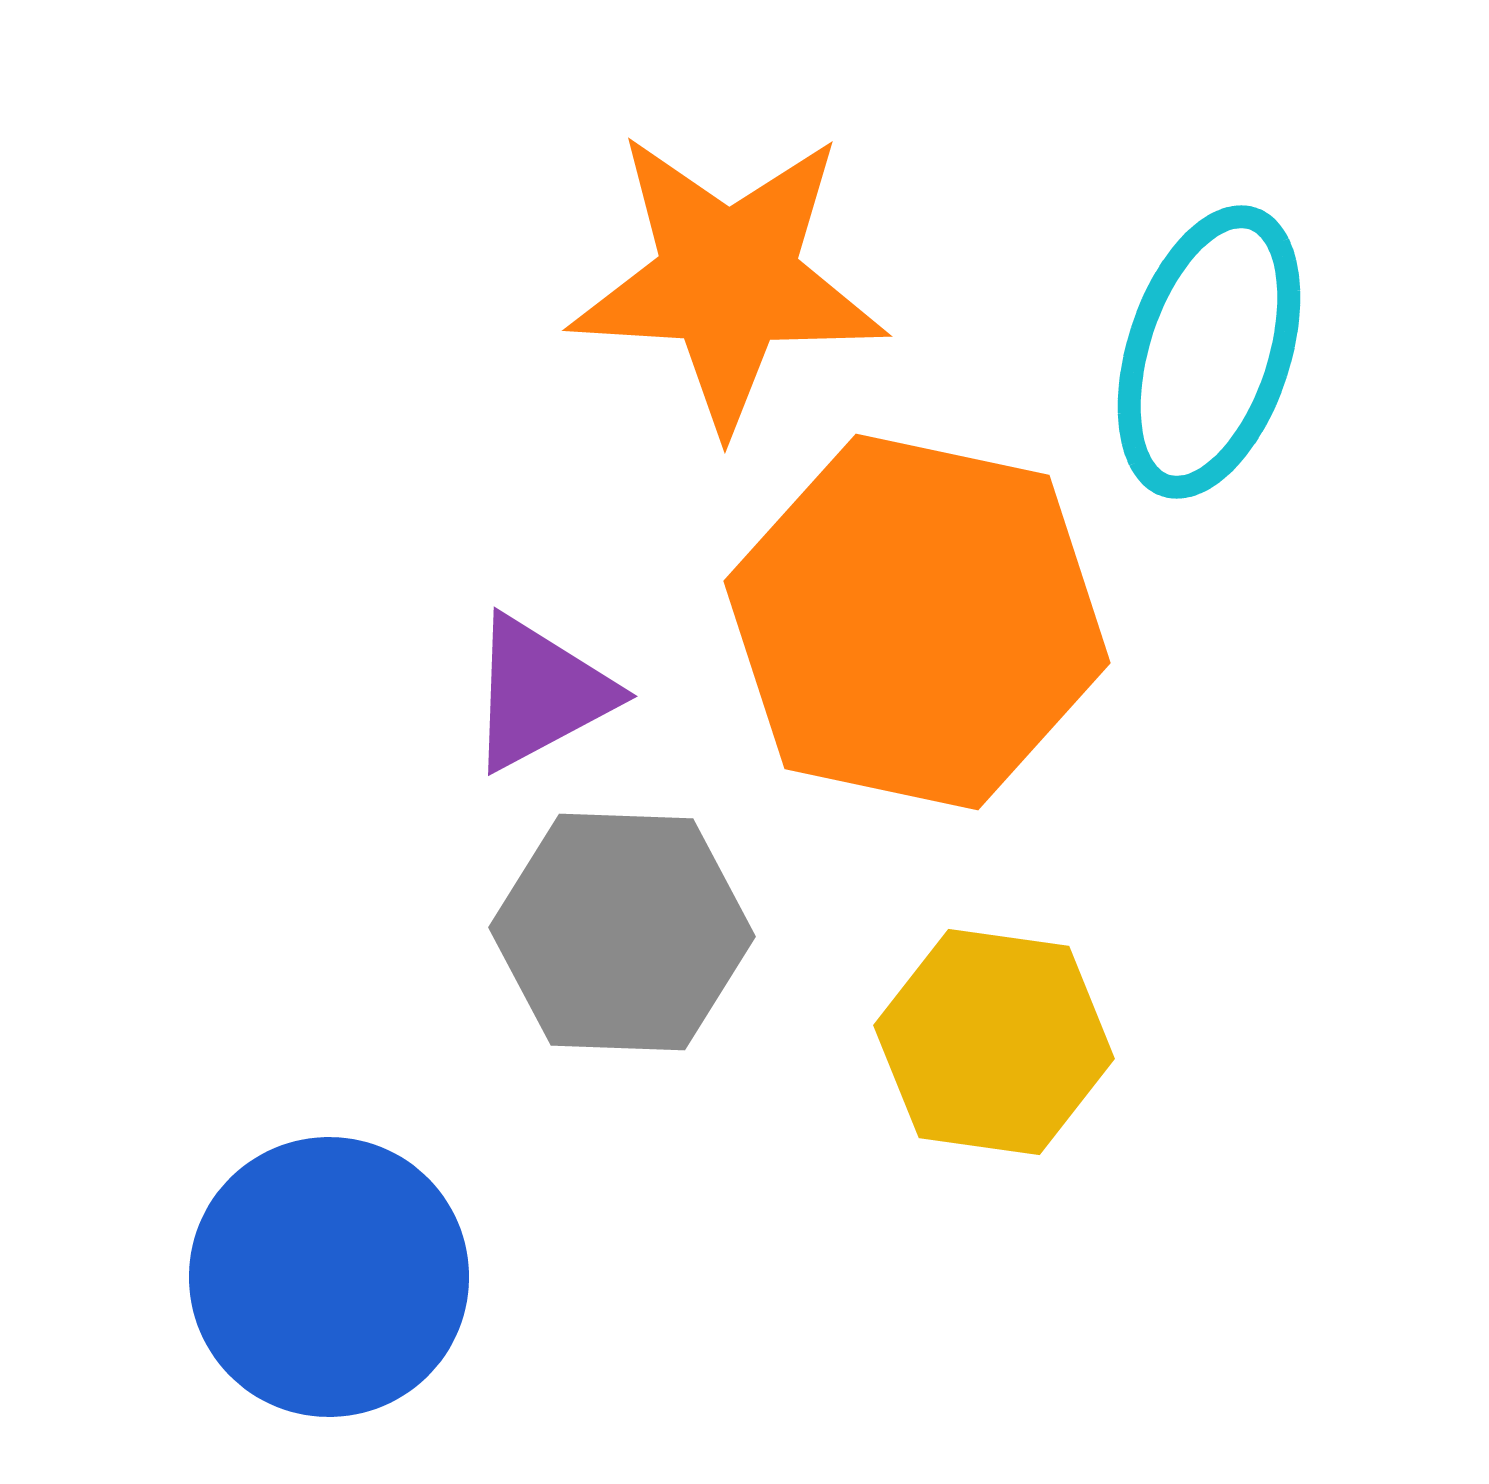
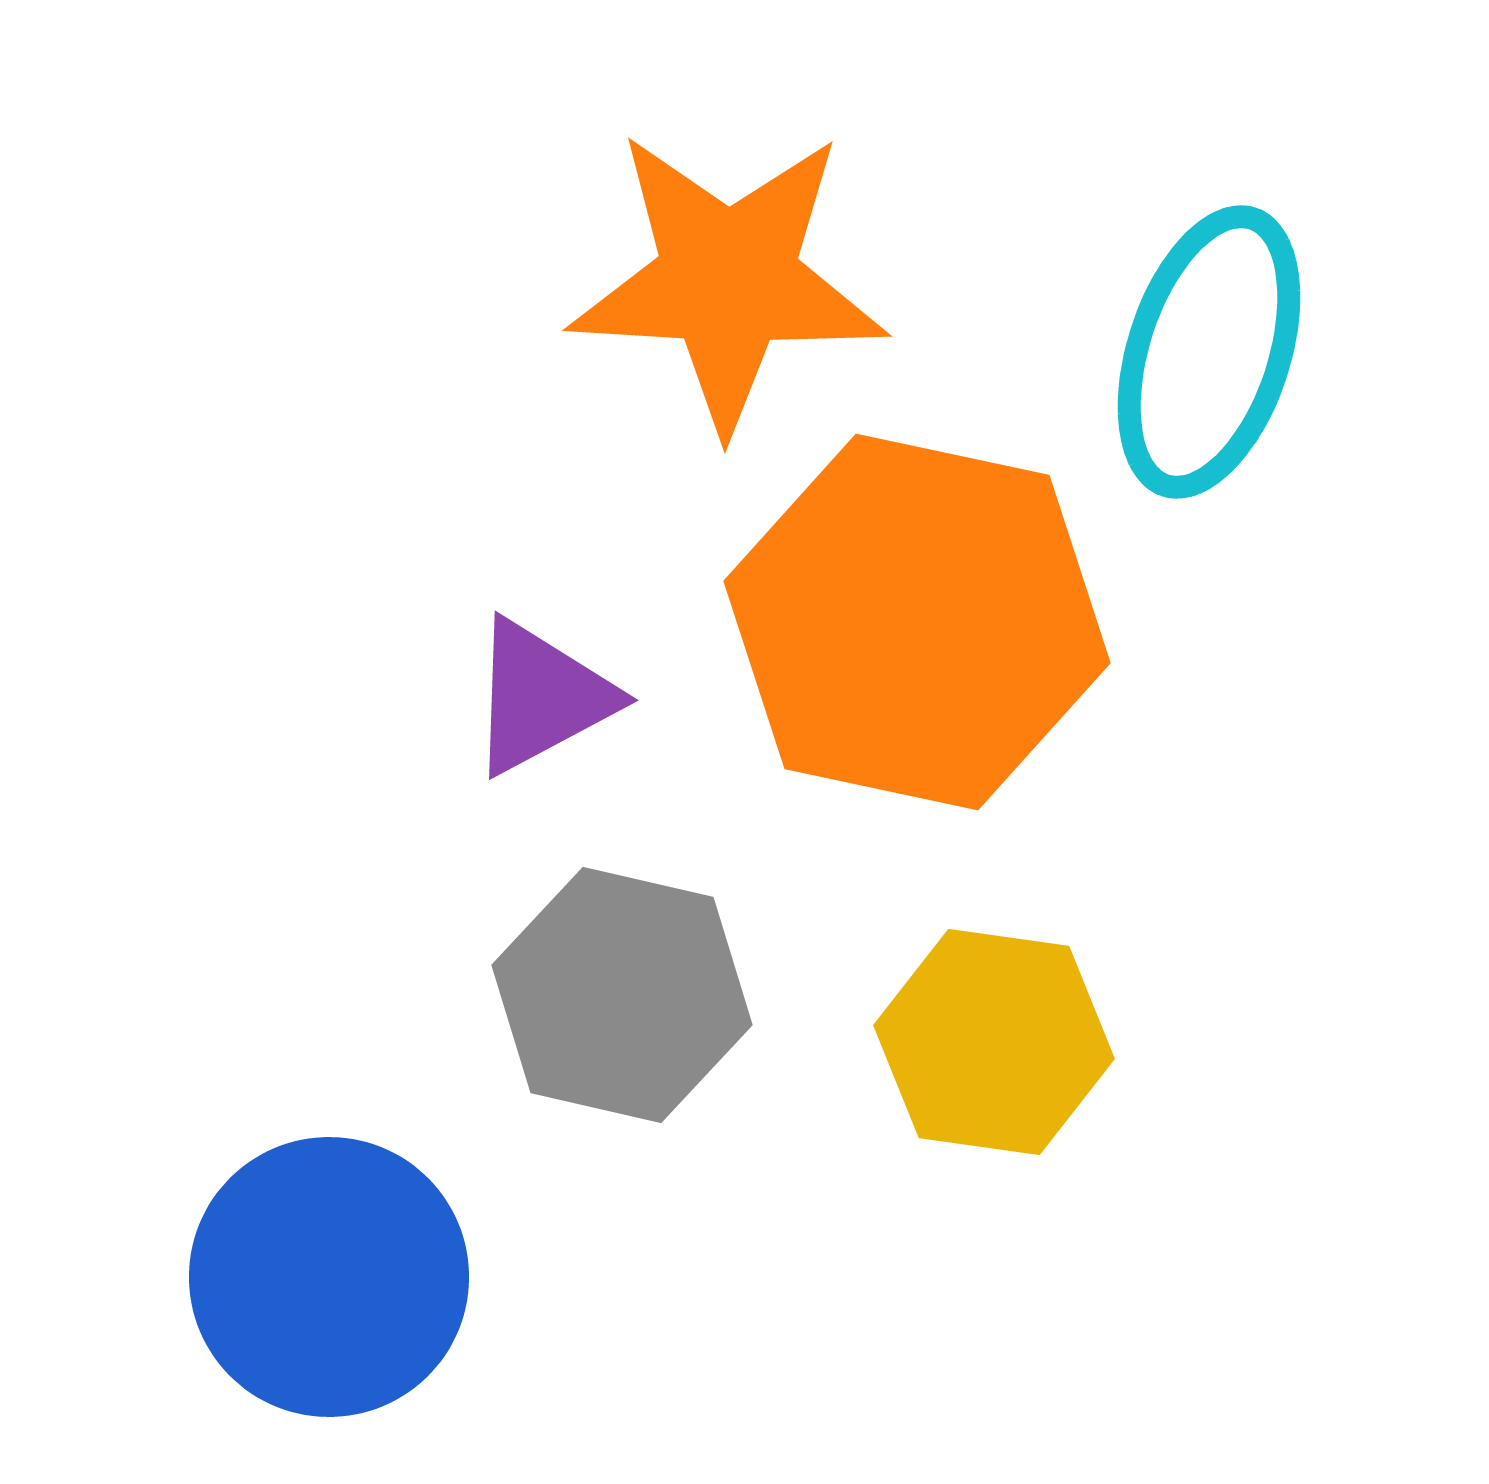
purple triangle: moved 1 px right, 4 px down
gray hexagon: moved 63 px down; rotated 11 degrees clockwise
